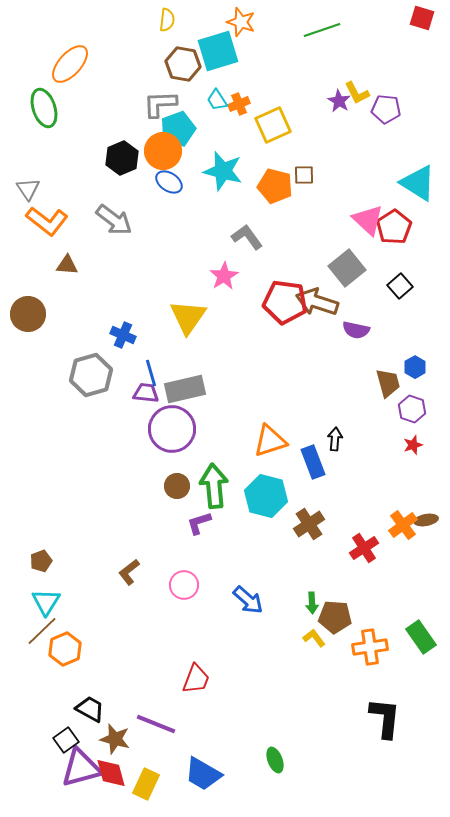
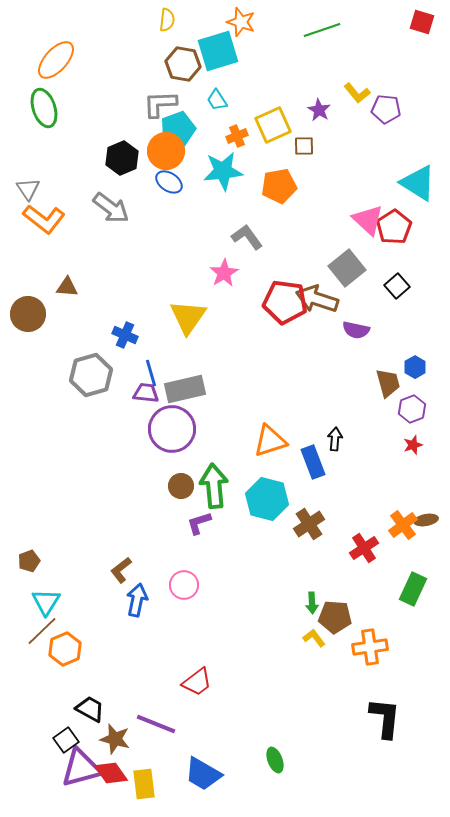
red square at (422, 18): moved 4 px down
orange ellipse at (70, 64): moved 14 px left, 4 px up
yellow L-shape at (357, 93): rotated 12 degrees counterclockwise
purple star at (339, 101): moved 20 px left, 9 px down
orange cross at (239, 104): moved 2 px left, 32 px down
orange circle at (163, 151): moved 3 px right
cyan star at (223, 171): rotated 21 degrees counterclockwise
brown square at (304, 175): moved 29 px up
orange pentagon at (275, 186): moved 4 px right; rotated 24 degrees counterclockwise
gray arrow at (114, 220): moved 3 px left, 12 px up
orange L-shape at (47, 221): moved 3 px left, 2 px up
brown triangle at (67, 265): moved 22 px down
pink star at (224, 276): moved 3 px up
black square at (400, 286): moved 3 px left
brown arrow at (317, 302): moved 3 px up
blue cross at (123, 335): moved 2 px right
purple hexagon at (412, 409): rotated 20 degrees clockwise
brown circle at (177, 486): moved 4 px right
cyan hexagon at (266, 496): moved 1 px right, 3 px down
brown pentagon at (41, 561): moved 12 px left
brown L-shape at (129, 572): moved 8 px left, 2 px up
blue arrow at (248, 600): moved 111 px left; rotated 120 degrees counterclockwise
green rectangle at (421, 637): moved 8 px left, 48 px up; rotated 60 degrees clockwise
red trapezoid at (196, 679): moved 1 px right, 3 px down; rotated 32 degrees clockwise
red diamond at (111, 773): rotated 20 degrees counterclockwise
yellow rectangle at (146, 784): moved 2 px left; rotated 32 degrees counterclockwise
